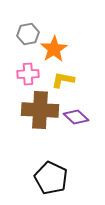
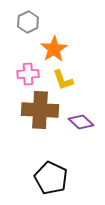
gray hexagon: moved 12 px up; rotated 15 degrees counterclockwise
yellow L-shape: rotated 120 degrees counterclockwise
purple diamond: moved 5 px right, 5 px down
